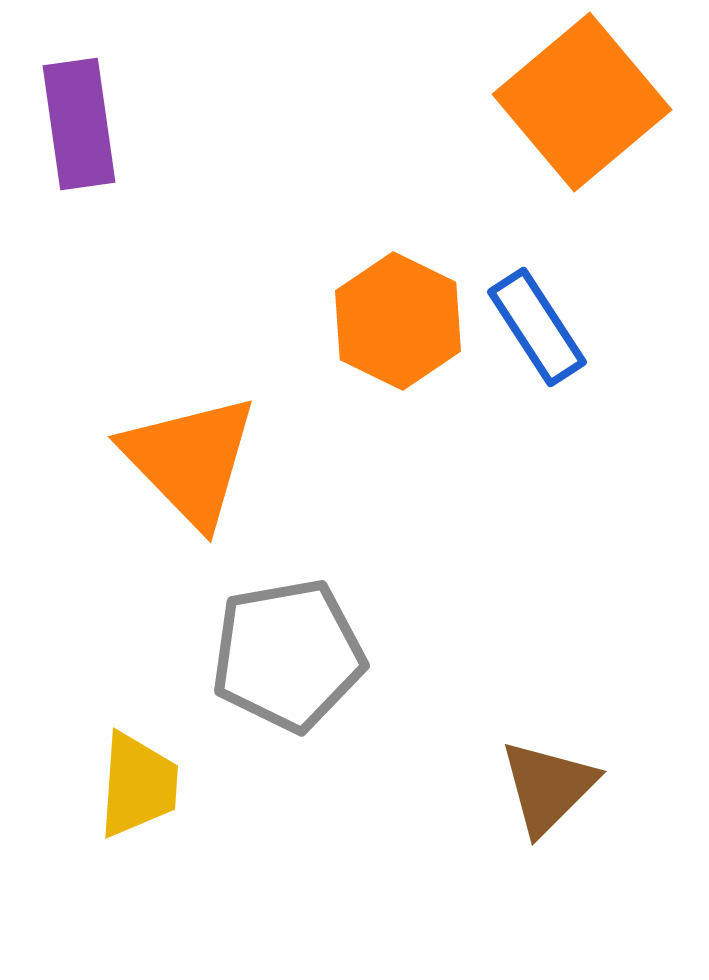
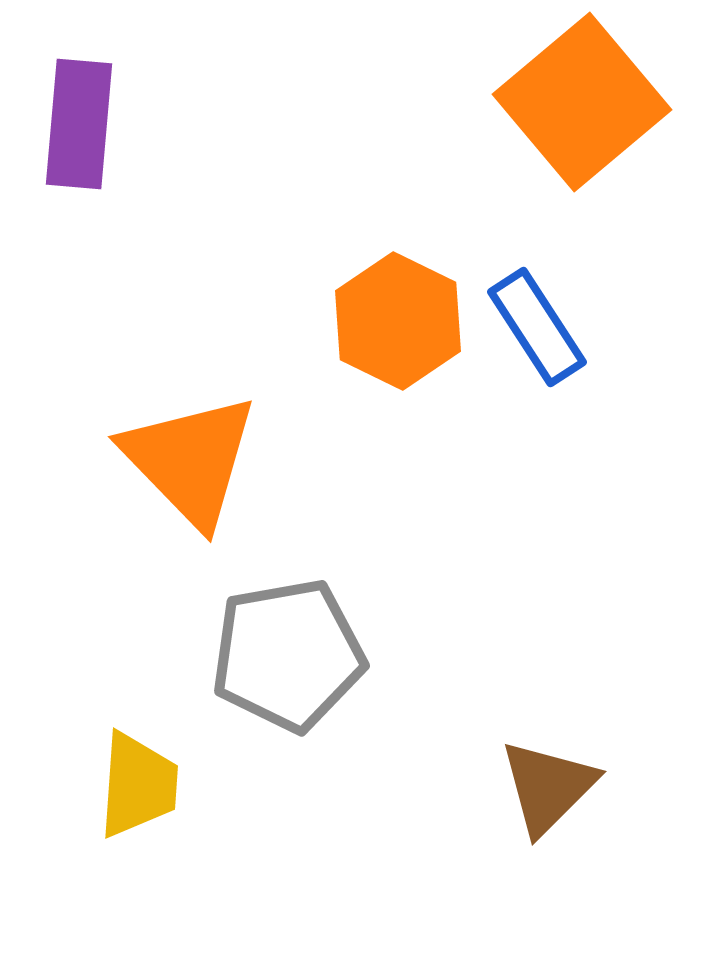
purple rectangle: rotated 13 degrees clockwise
